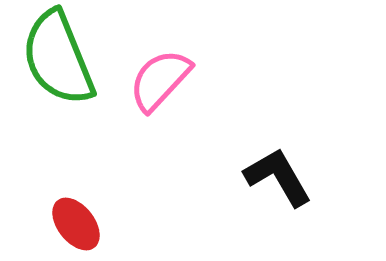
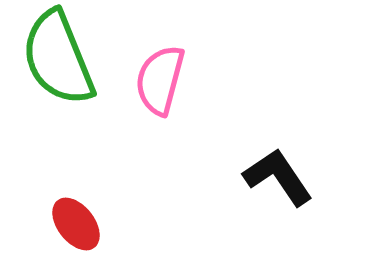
pink semicircle: rotated 28 degrees counterclockwise
black L-shape: rotated 4 degrees counterclockwise
